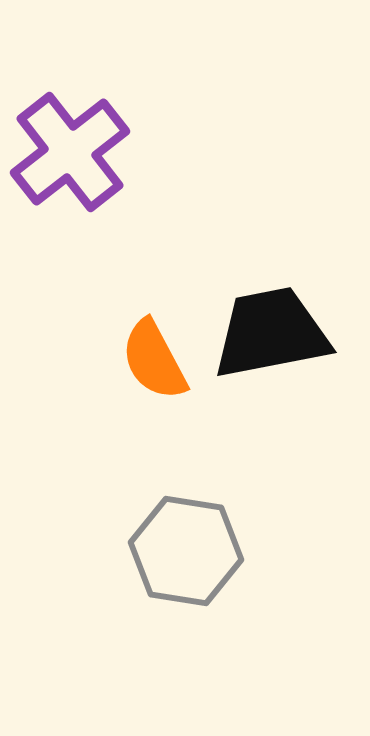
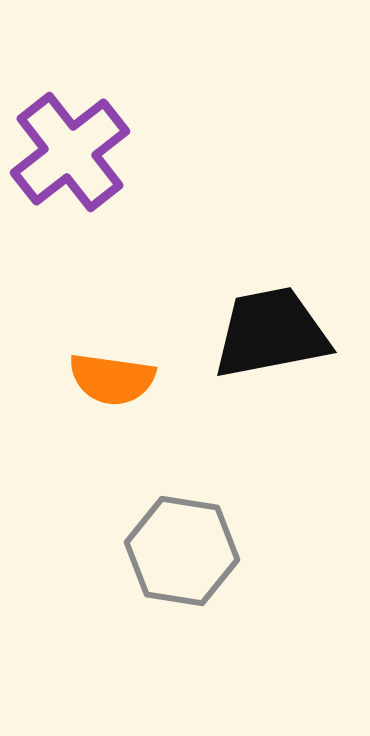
orange semicircle: moved 42 px left, 19 px down; rotated 54 degrees counterclockwise
gray hexagon: moved 4 px left
